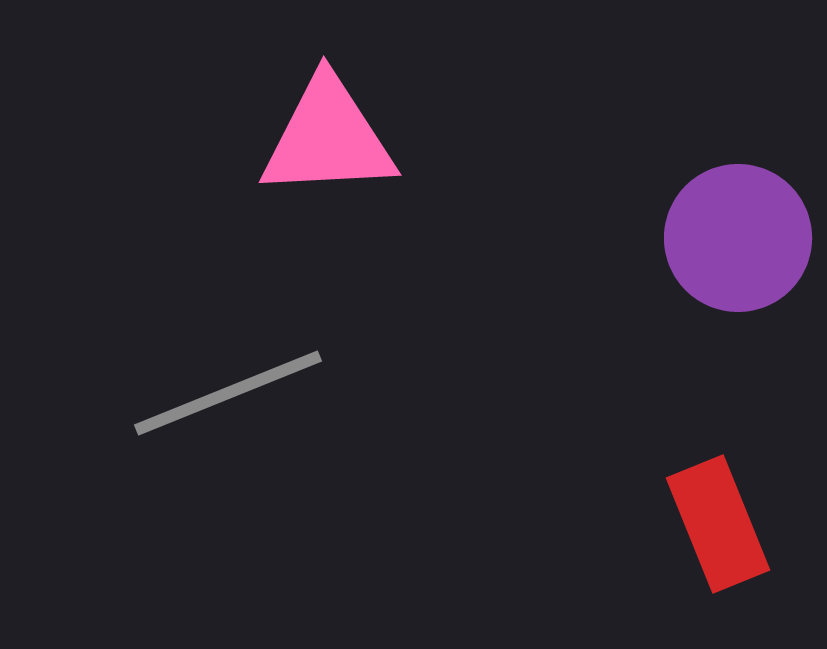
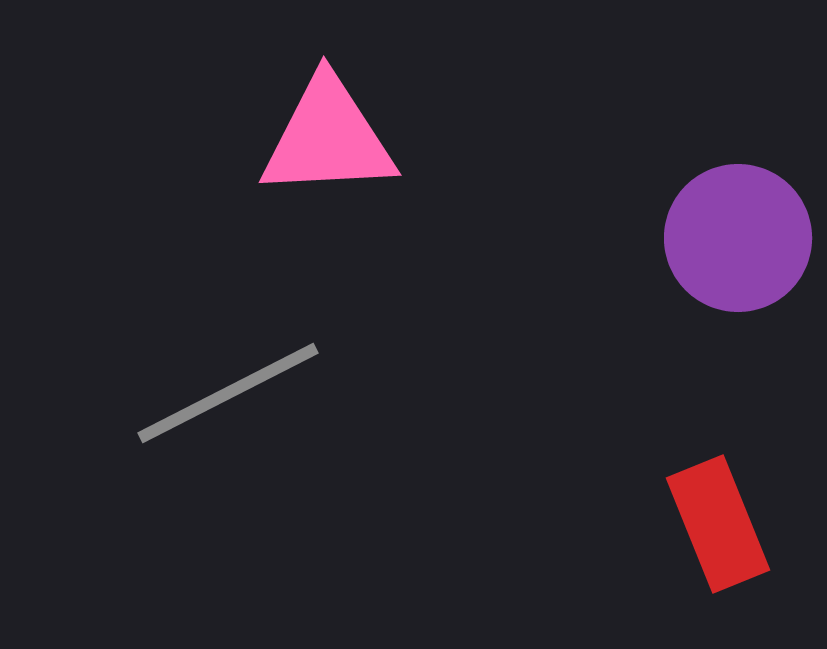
gray line: rotated 5 degrees counterclockwise
